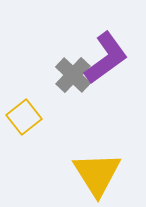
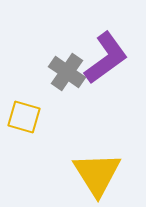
gray cross: moved 6 px left, 3 px up; rotated 9 degrees counterclockwise
yellow square: rotated 36 degrees counterclockwise
